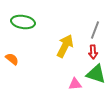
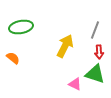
green ellipse: moved 2 px left, 5 px down; rotated 20 degrees counterclockwise
red arrow: moved 6 px right
orange semicircle: moved 1 px right, 1 px up
green triangle: moved 1 px left
pink triangle: rotated 32 degrees clockwise
